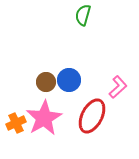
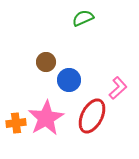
green semicircle: moved 3 px down; rotated 50 degrees clockwise
brown circle: moved 20 px up
pink L-shape: moved 1 px down
pink star: moved 2 px right
orange cross: rotated 18 degrees clockwise
